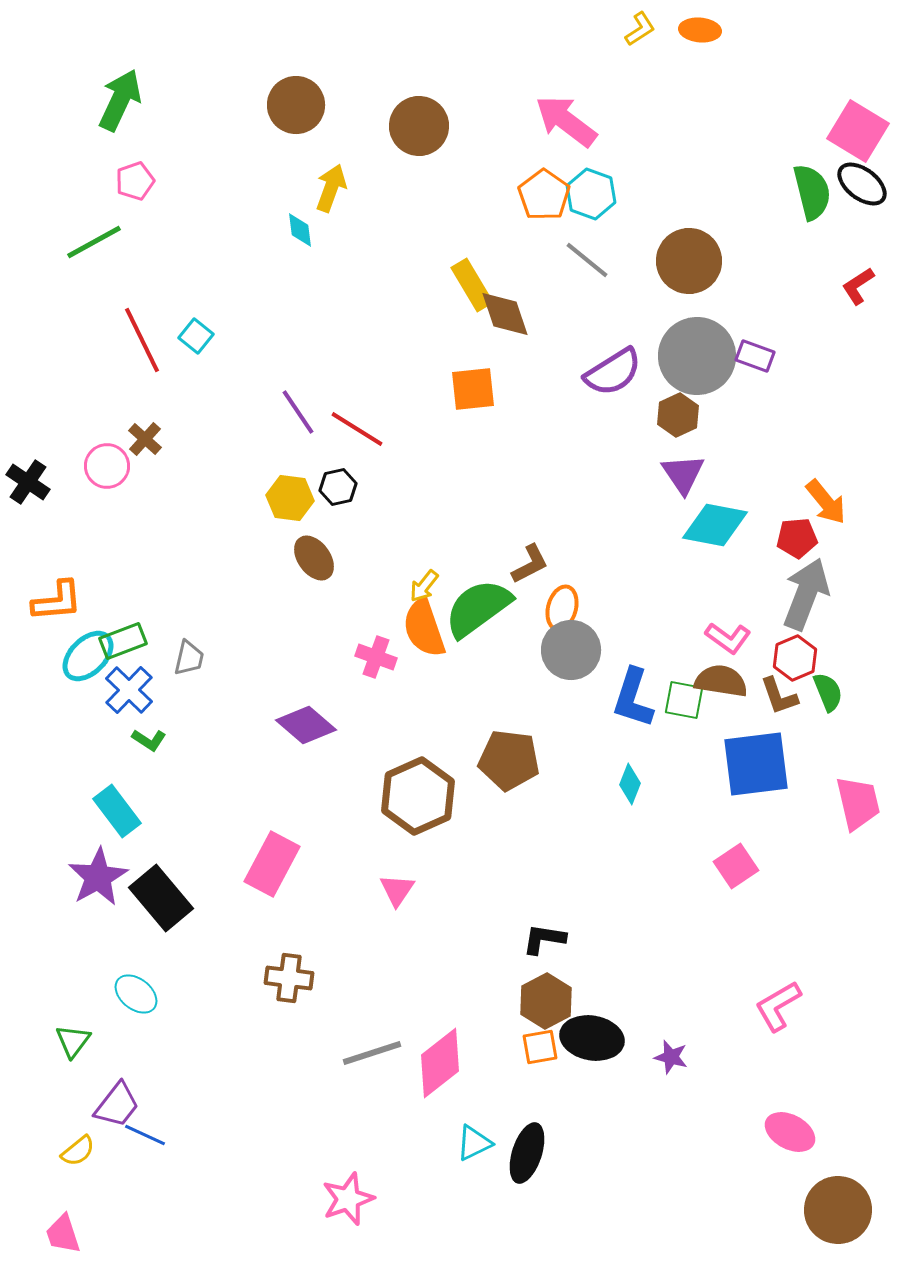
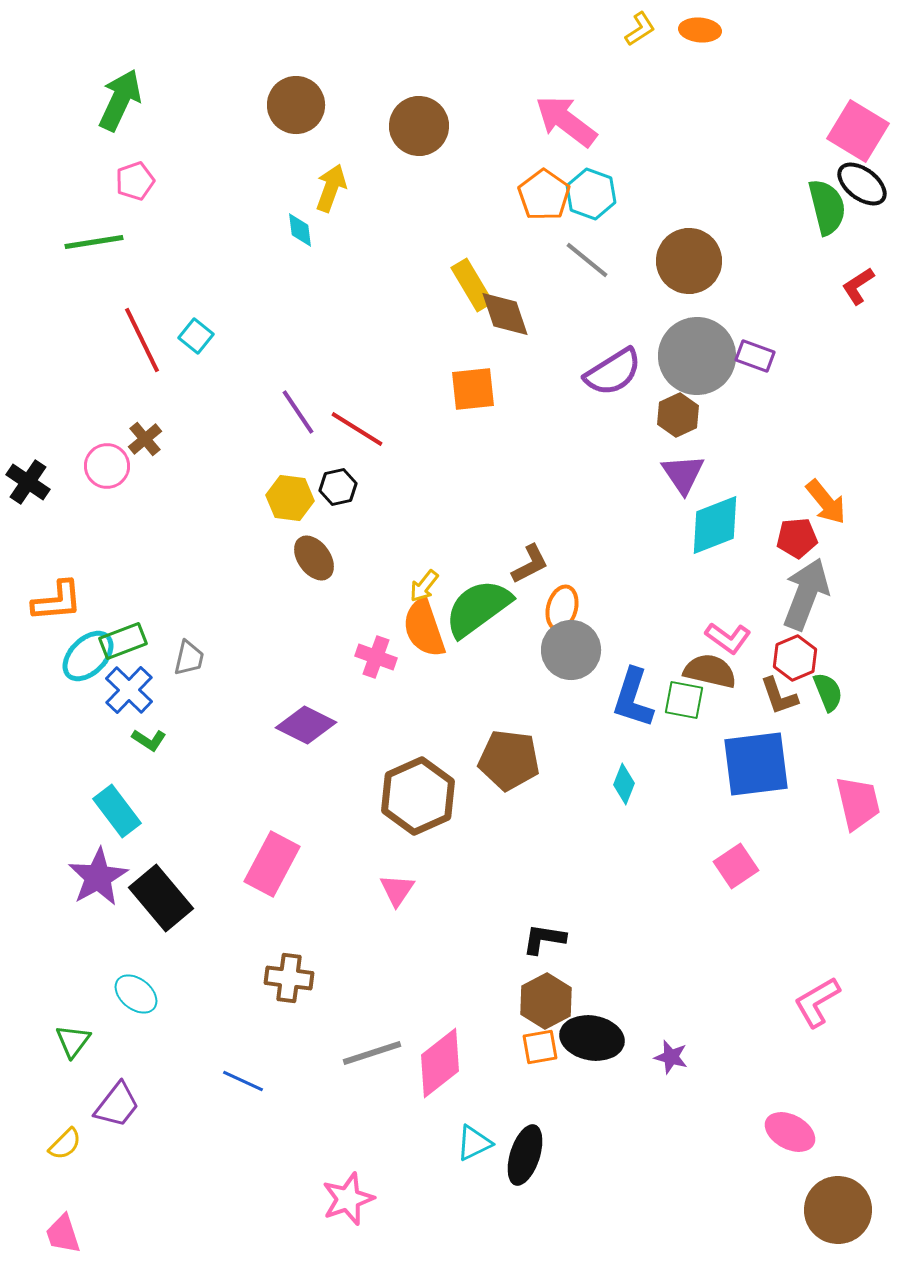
green semicircle at (812, 192): moved 15 px right, 15 px down
green line at (94, 242): rotated 20 degrees clockwise
brown cross at (145, 439): rotated 8 degrees clockwise
cyan diamond at (715, 525): rotated 32 degrees counterclockwise
brown semicircle at (721, 681): moved 11 px left, 10 px up; rotated 4 degrees clockwise
purple diamond at (306, 725): rotated 14 degrees counterclockwise
cyan diamond at (630, 784): moved 6 px left
pink L-shape at (778, 1006): moved 39 px right, 4 px up
blue line at (145, 1135): moved 98 px right, 54 px up
yellow semicircle at (78, 1151): moved 13 px left, 7 px up; rotated 6 degrees counterclockwise
black ellipse at (527, 1153): moved 2 px left, 2 px down
